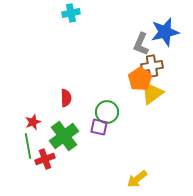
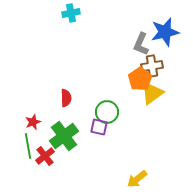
red cross: moved 3 px up; rotated 18 degrees counterclockwise
